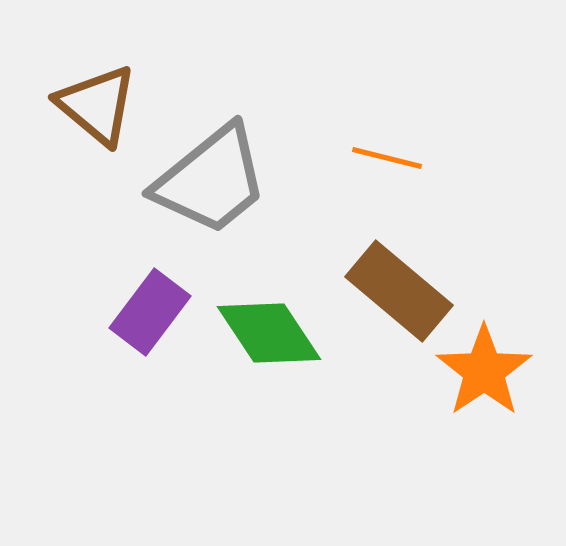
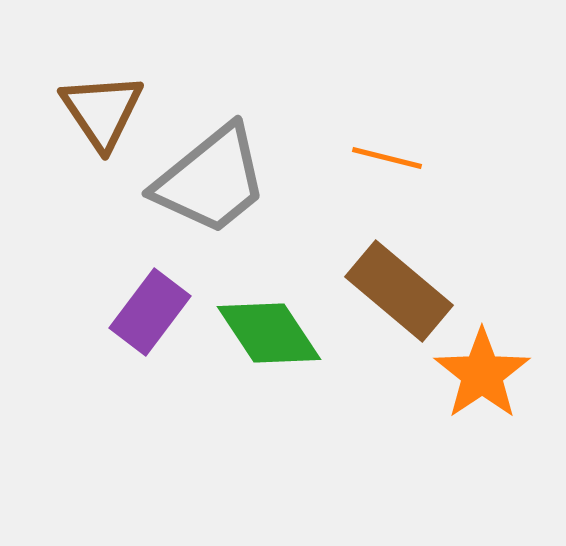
brown triangle: moved 5 px right, 6 px down; rotated 16 degrees clockwise
orange star: moved 2 px left, 3 px down
